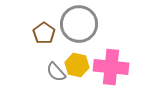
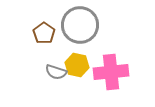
gray circle: moved 1 px right, 1 px down
pink cross: moved 5 px down; rotated 12 degrees counterclockwise
gray semicircle: rotated 30 degrees counterclockwise
